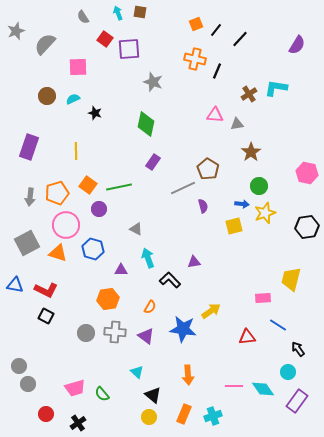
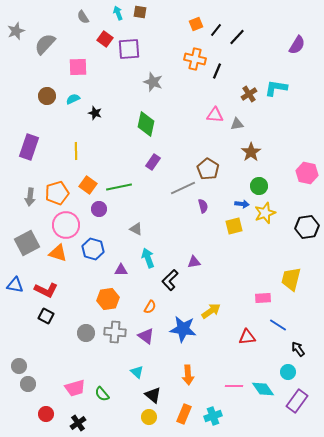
black line at (240, 39): moved 3 px left, 2 px up
black L-shape at (170, 280): rotated 90 degrees counterclockwise
